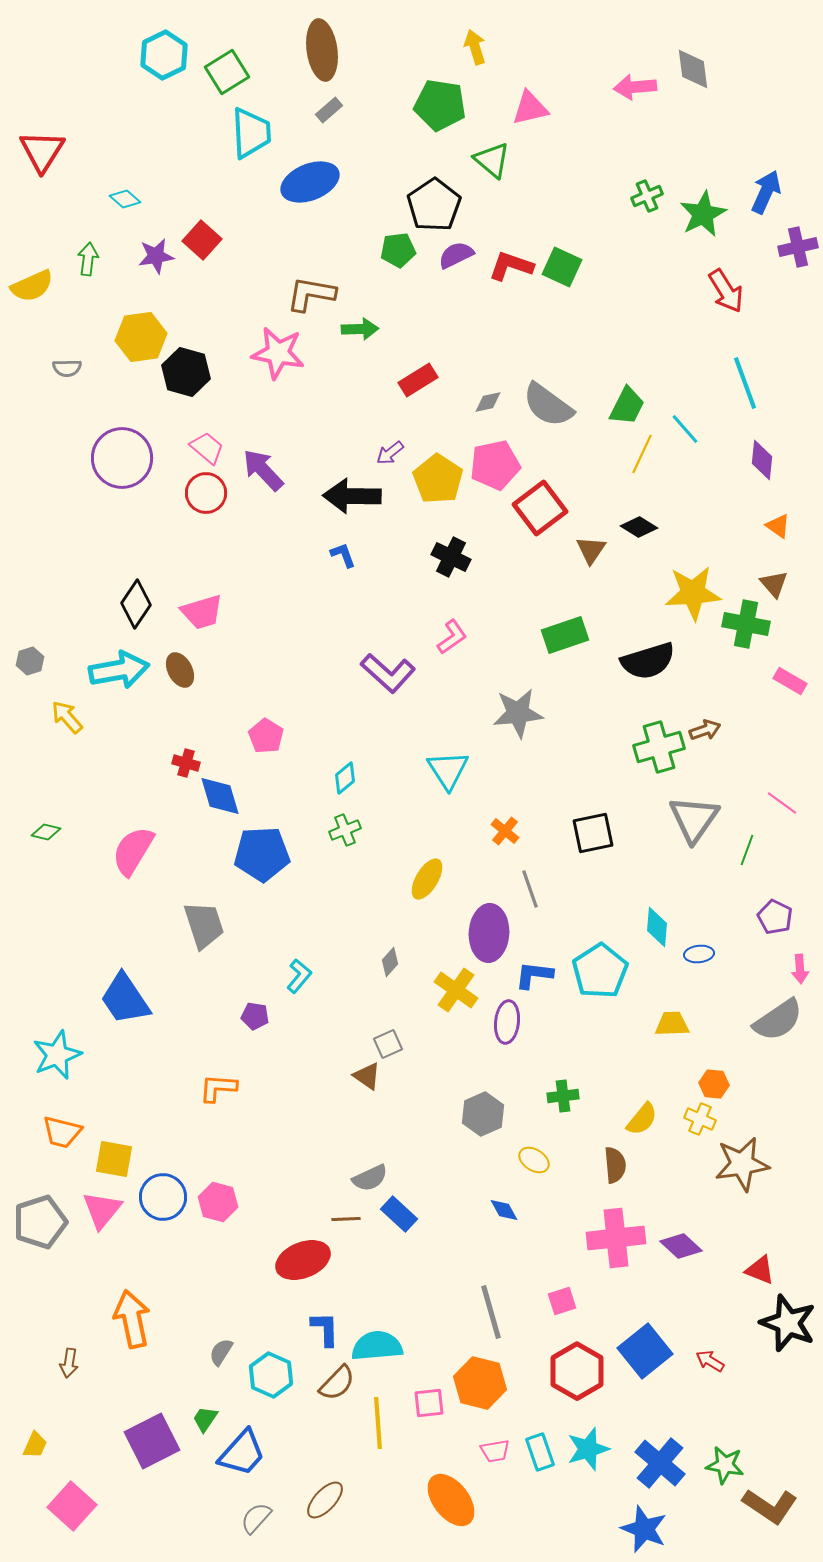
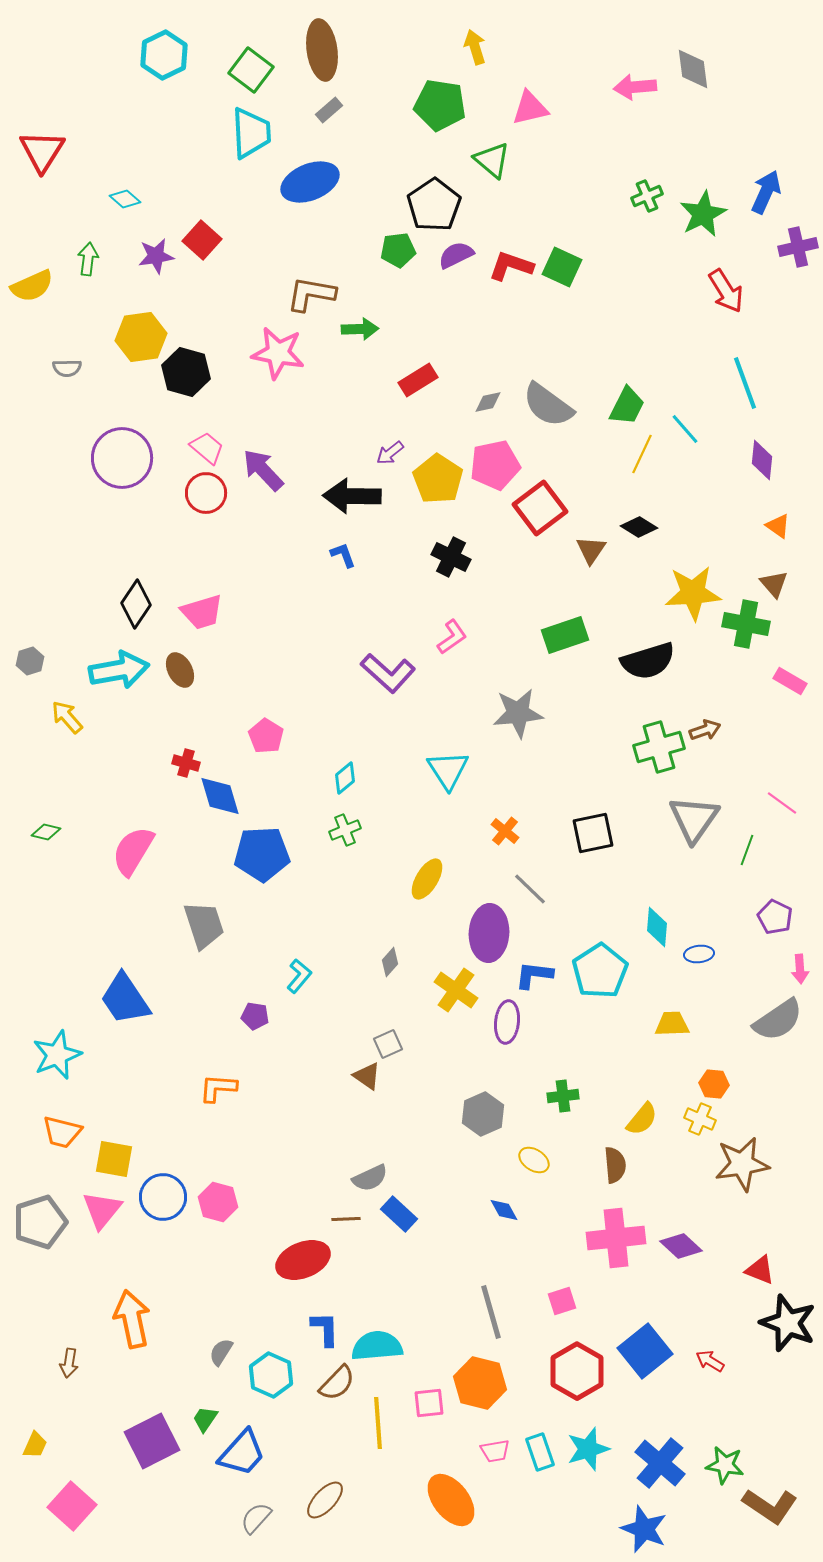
green square at (227, 72): moved 24 px right, 2 px up; rotated 21 degrees counterclockwise
gray line at (530, 889): rotated 27 degrees counterclockwise
